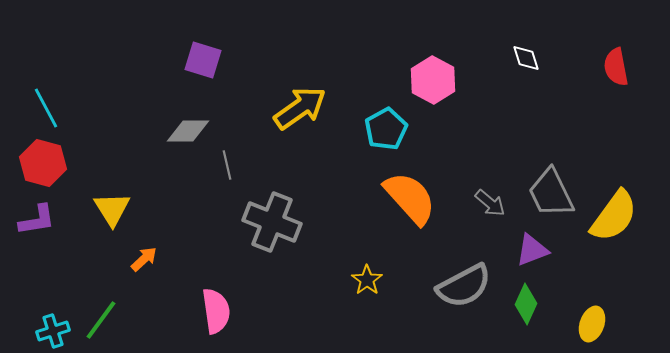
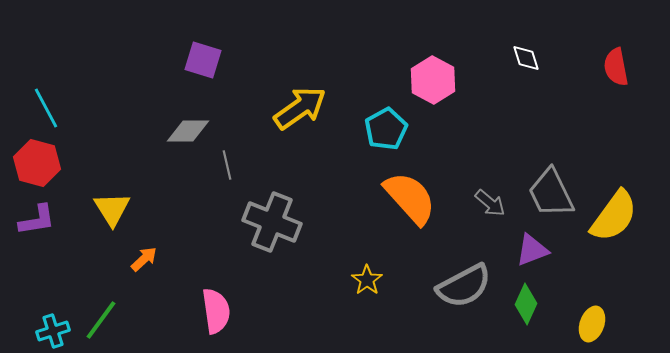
red hexagon: moved 6 px left
